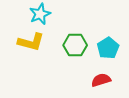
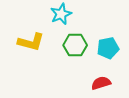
cyan star: moved 21 px right
cyan pentagon: rotated 20 degrees clockwise
red semicircle: moved 3 px down
